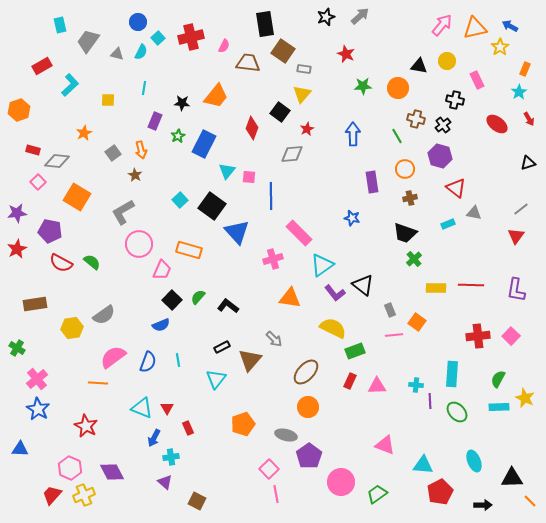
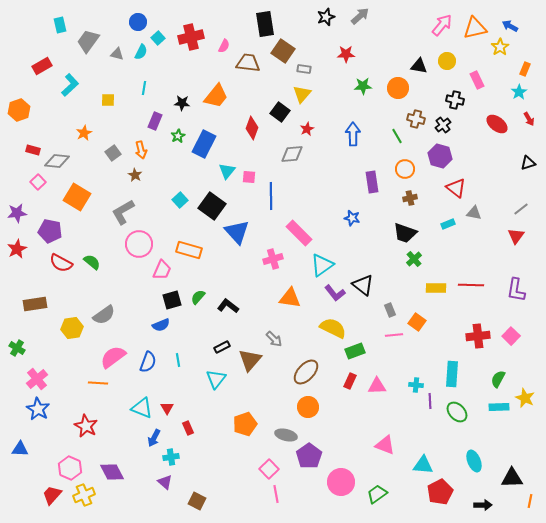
red star at (346, 54): rotated 24 degrees counterclockwise
black square at (172, 300): rotated 30 degrees clockwise
orange pentagon at (243, 424): moved 2 px right
orange line at (530, 501): rotated 56 degrees clockwise
